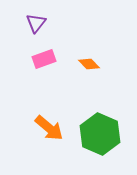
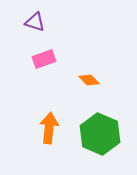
purple triangle: moved 1 px left, 1 px up; rotated 50 degrees counterclockwise
orange diamond: moved 16 px down
orange arrow: rotated 124 degrees counterclockwise
